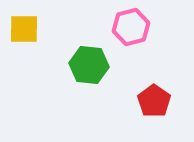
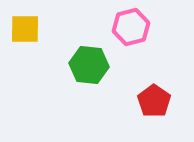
yellow square: moved 1 px right
